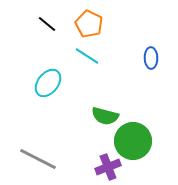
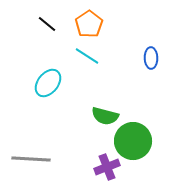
orange pentagon: rotated 12 degrees clockwise
gray line: moved 7 px left; rotated 24 degrees counterclockwise
purple cross: moved 1 px left
